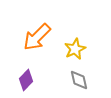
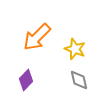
yellow star: rotated 25 degrees counterclockwise
